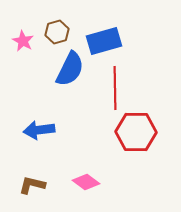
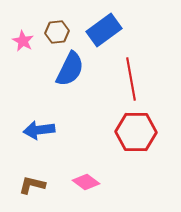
brown hexagon: rotated 10 degrees clockwise
blue rectangle: moved 11 px up; rotated 20 degrees counterclockwise
red line: moved 16 px right, 9 px up; rotated 9 degrees counterclockwise
